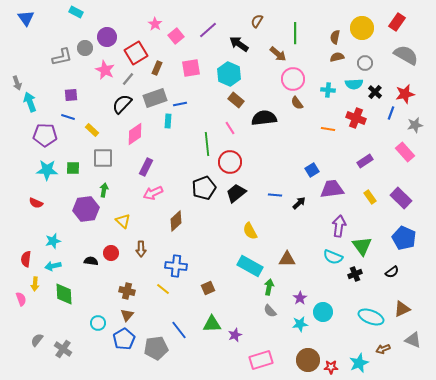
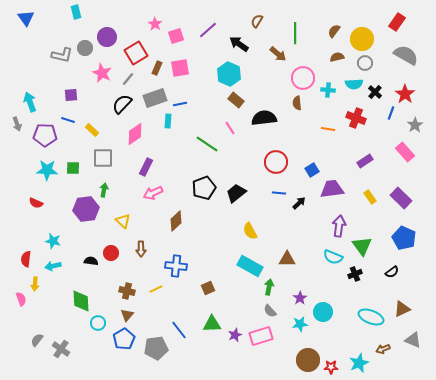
cyan rectangle at (76, 12): rotated 48 degrees clockwise
yellow circle at (362, 28): moved 11 px down
pink square at (176, 36): rotated 21 degrees clockwise
brown semicircle at (335, 37): moved 1 px left, 6 px up; rotated 24 degrees clockwise
gray L-shape at (62, 57): moved 2 px up; rotated 25 degrees clockwise
pink square at (191, 68): moved 11 px left
pink star at (105, 70): moved 3 px left, 3 px down
pink circle at (293, 79): moved 10 px right, 1 px up
gray arrow at (17, 83): moved 41 px down
red star at (405, 94): rotated 24 degrees counterclockwise
brown semicircle at (297, 103): rotated 32 degrees clockwise
blue line at (68, 117): moved 3 px down
gray star at (415, 125): rotated 21 degrees counterclockwise
green line at (207, 144): rotated 50 degrees counterclockwise
red circle at (230, 162): moved 46 px right
blue line at (275, 195): moved 4 px right, 2 px up
cyan star at (53, 241): rotated 28 degrees clockwise
yellow line at (163, 289): moved 7 px left; rotated 64 degrees counterclockwise
green diamond at (64, 294): moved 17 px right, 7 px down
gray cross at (63, 349): moved 2 px left
pink rectangle at (261, 360): moved 24 px up
